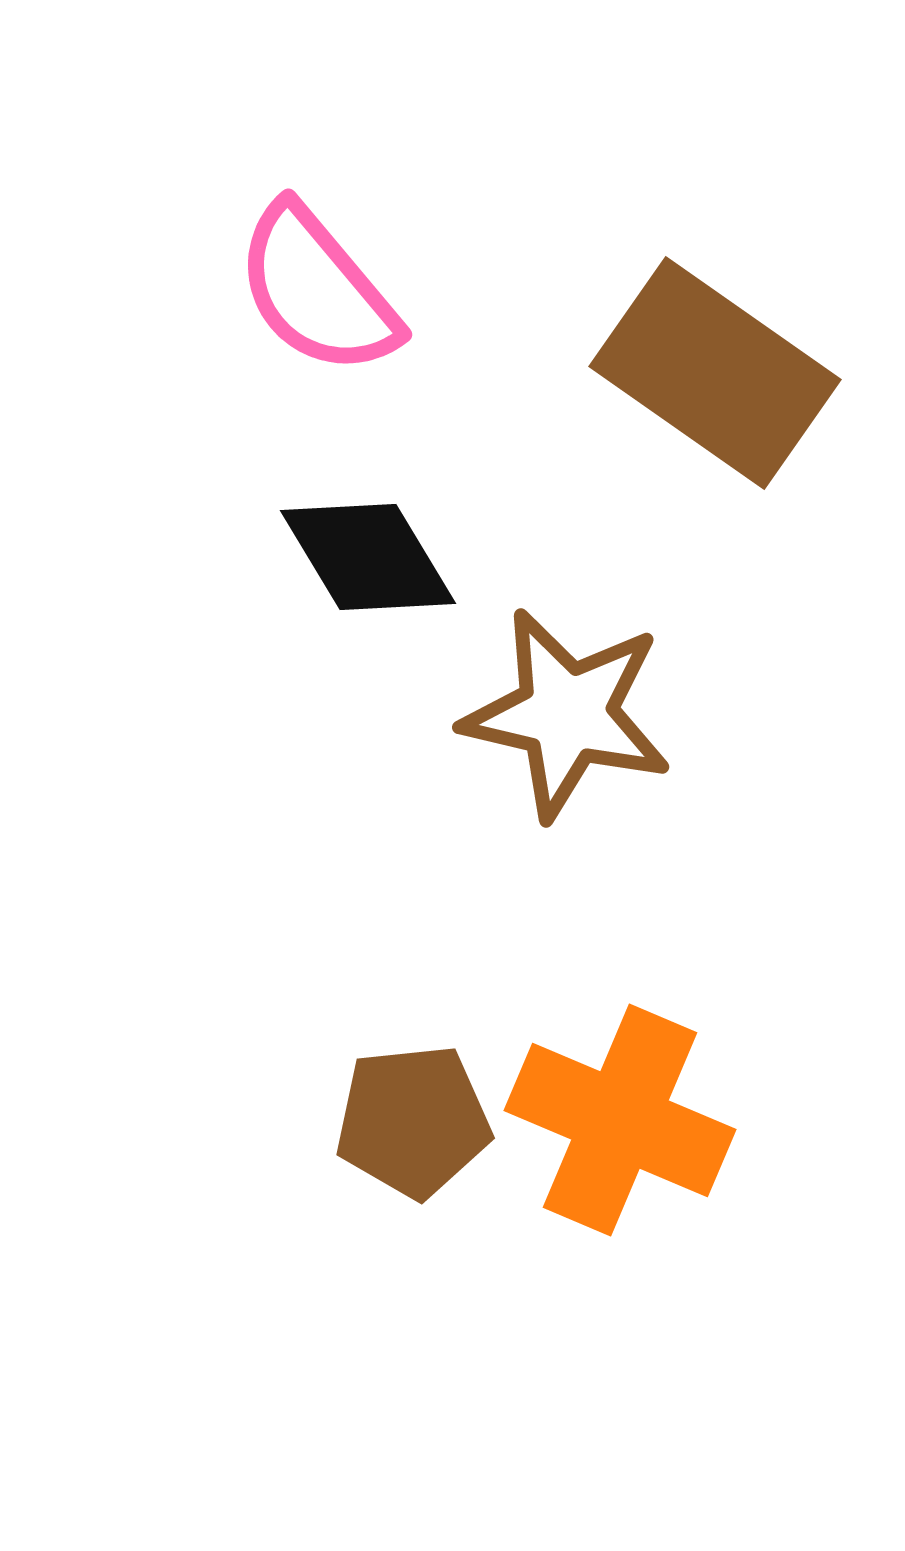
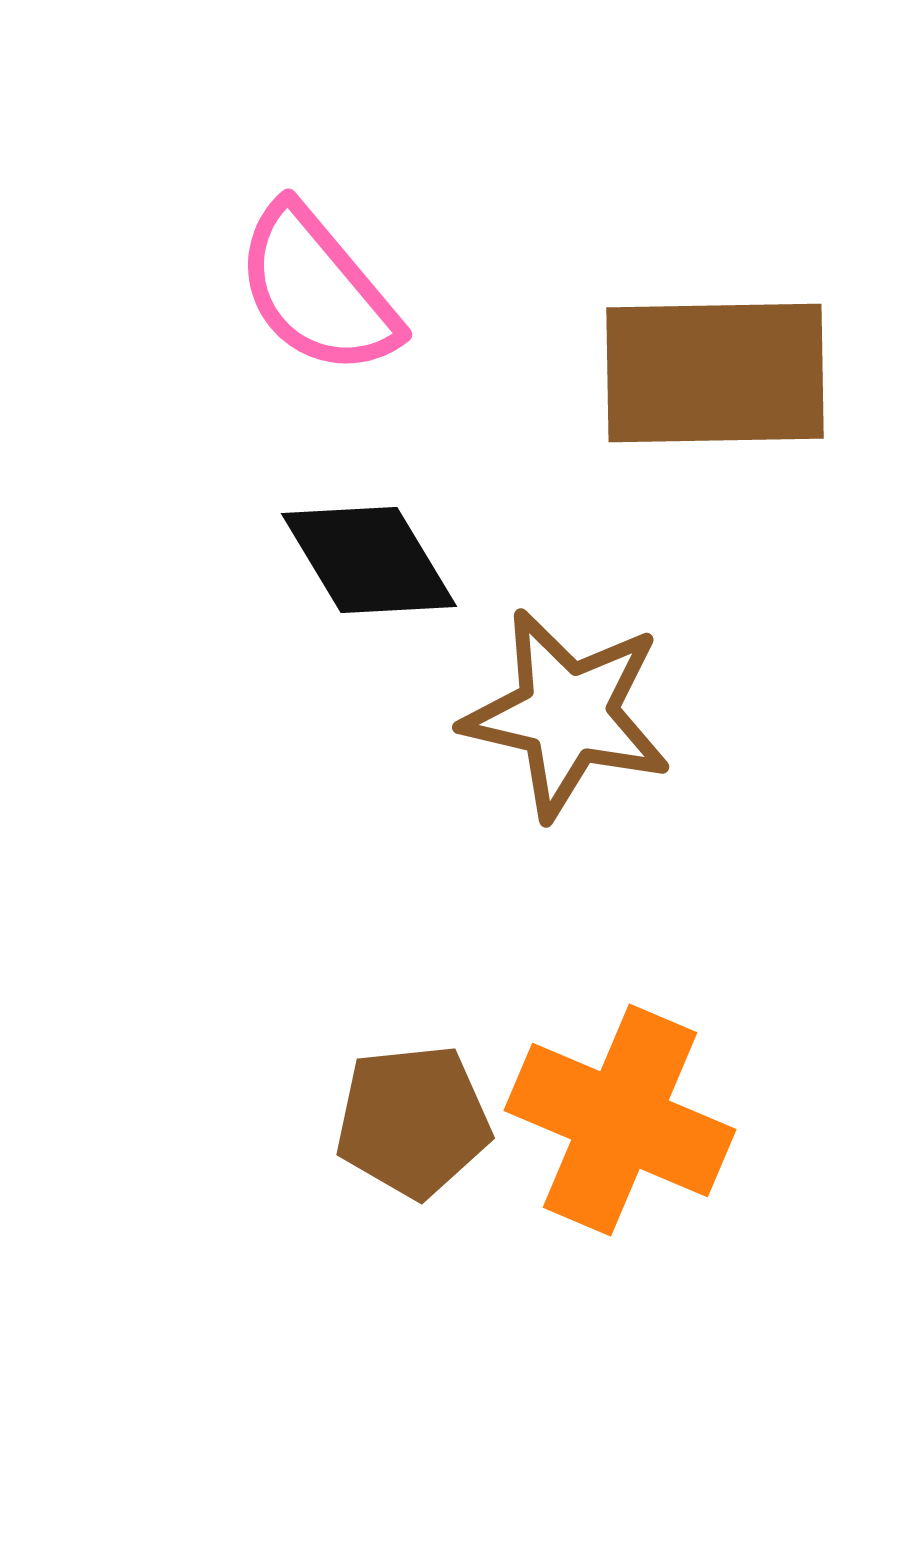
brown rectangle: rotated 36 degrees counterclockwise
black diamond: moved 1 px right, 3 px down
